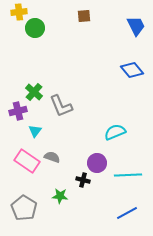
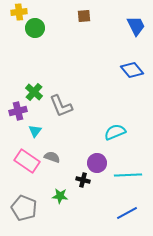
gray pentagon: rotated 10 degrees counterclockwise
